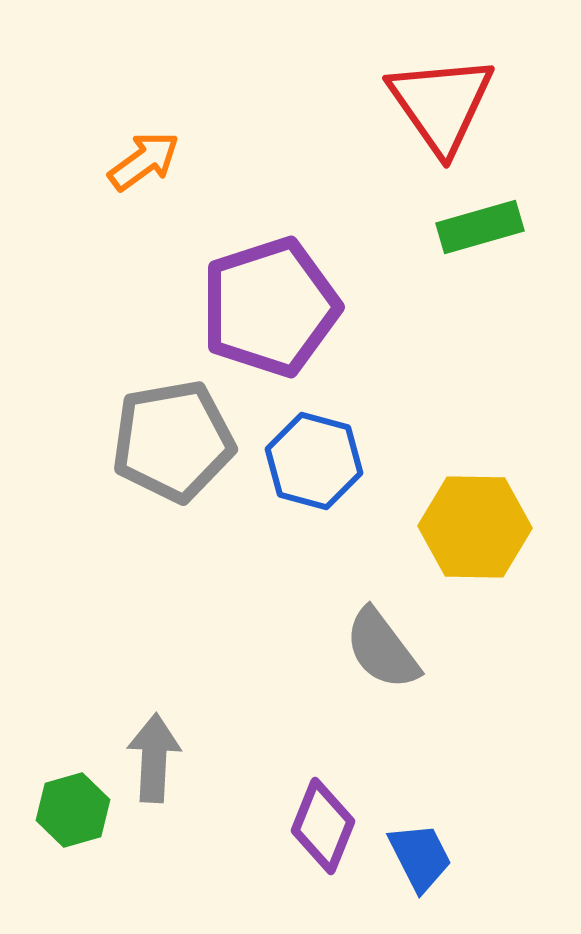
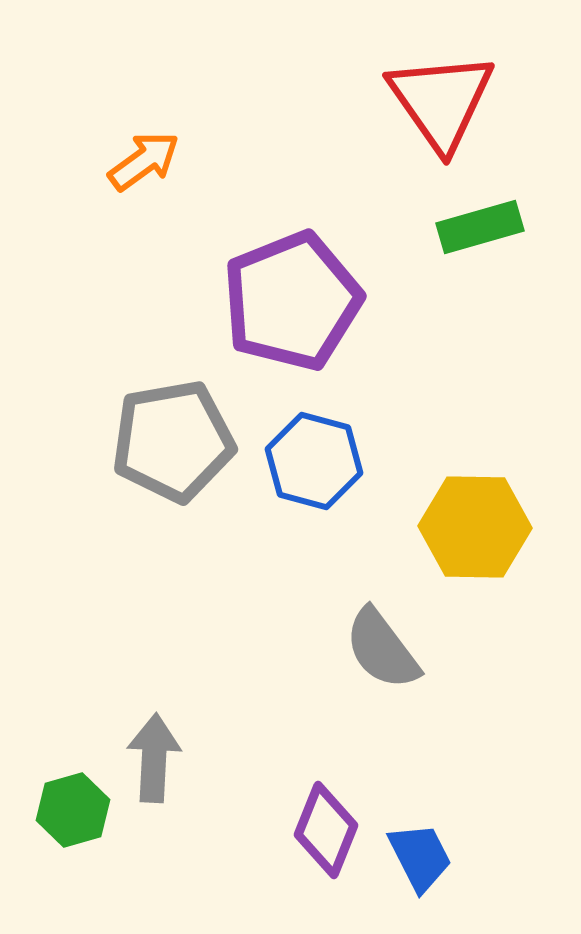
red triangle: moved 3 px up
purple pentagon: moved 22 px right, 6 px up; rotated 4 degrees counterclockwise
purple diamond: moved 3 px right, 4 px down
